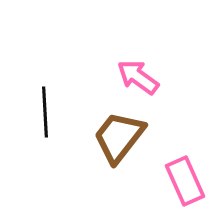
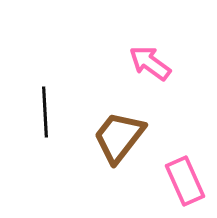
pink arrow: moved 12 px right, 14 px up
